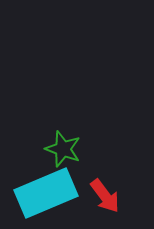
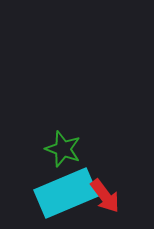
cyan rectangle: moved 20 px right
